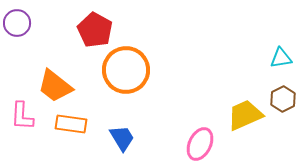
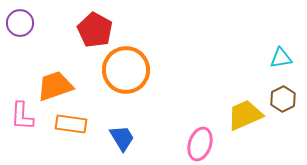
purple circle: moved 3 px right
orange trapezoid: rotated 123 degrees clockwise
pink ellipse: rotated 8 degrees counterclockwise
